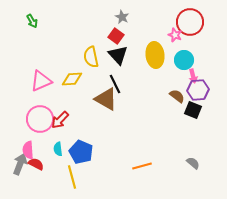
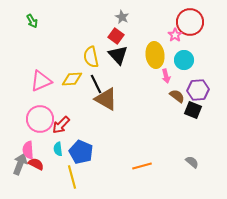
pink star: rotated 16 degrees clockwise
pink arrow: moved 27 px left
black line: moved 19 px left
red arrow: moved 1 px right, 5 px down
gray semicircle: moved 1 px left, 1 px up
